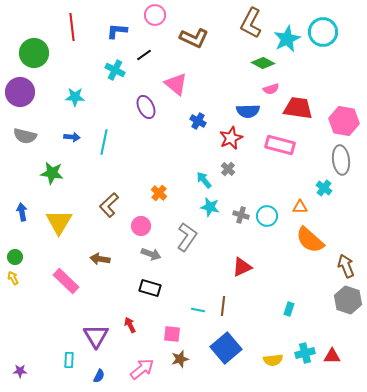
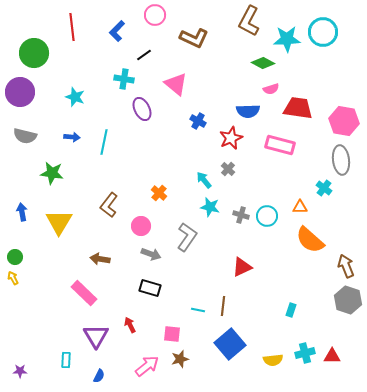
brown L-shape at (251, 23): moved 2 px left, 2 px up
blue L-shape at (117, 31): rotated 50 degrees counterclockwise
cyan star at (287, 39): rotated 24 degrees clockwise
cyan cross at (115, 70): moved 9 px right, 9 px down; rotated 18 degrees counterclockwise
cyan star at (75, 97): rotated 18 degrees clockwise
purple ellipse at (146, 107): moved 4 px left, 2 px down
brown L-shape at (109, 205): rotated 10 degrees counterclockwise
pink rectangle at (66, 281): moved 18 px right, 12 px down
cyan rectangle at (289, 309): moved 2 px right, 1 px down
blue square at (226, 348): moved 4 px right, 4 px up
cyan rectangle at (69, 360): moved 3 px left
pink arrow at (142, 369): moved 5 px right, 3 px up
